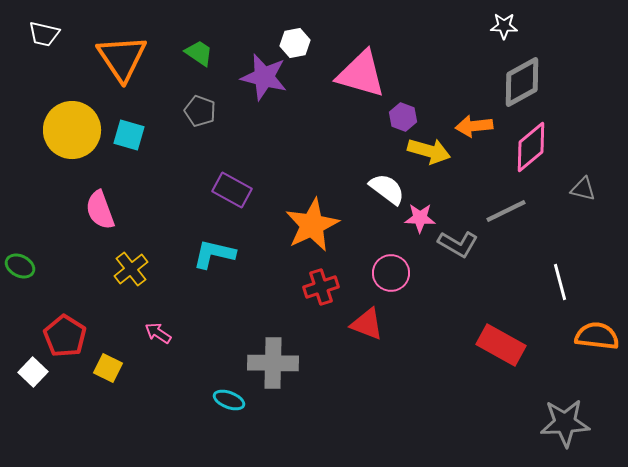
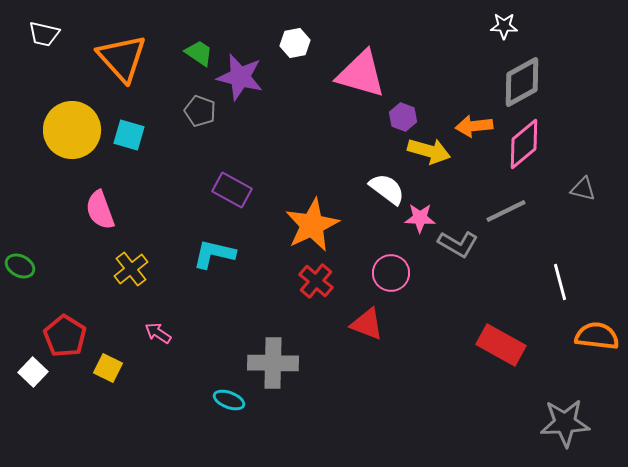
orange triangle: rotated 8 degrees counterclockwise
purple star: moved 24 px left
pink diamond: moved 7 px left, 3 px up
red cross: moved 5 px left, 6 px up; rotated 32 degrees counterclockwise
